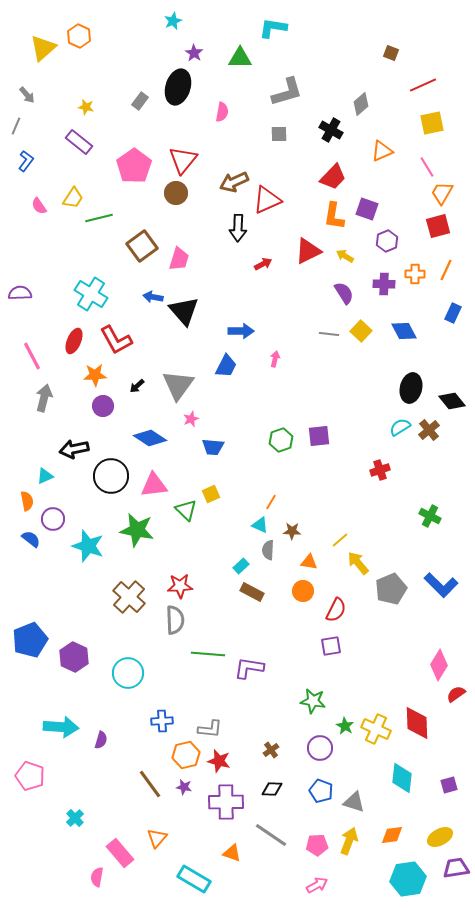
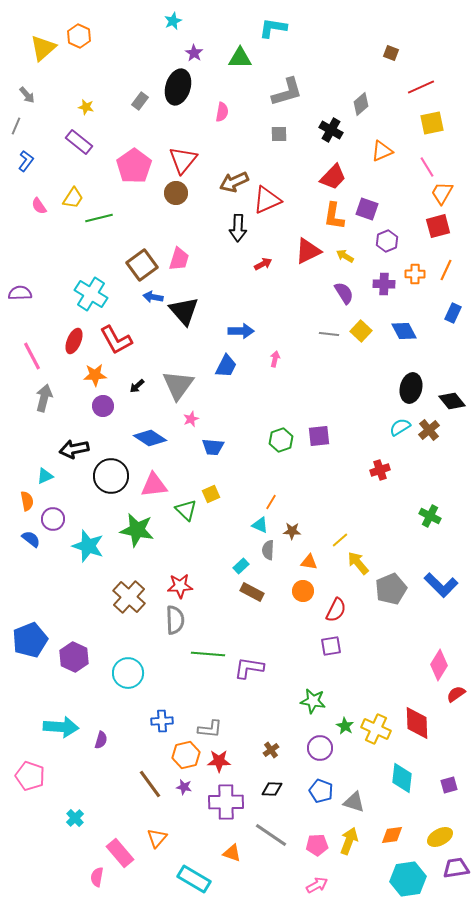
red line at (423, 85): moved 2 px left, 2 px down
brown square at (142, 246): moved 19 px down
red star at (219, 761): rotated 15 degrees counterclockwise
